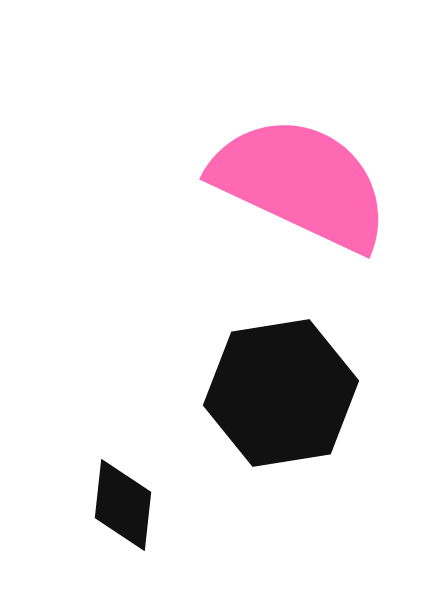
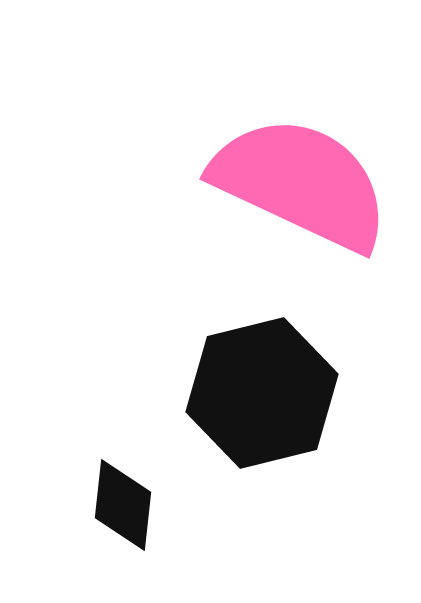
black hexagon: moved 19 px left; rotated 5 degrees counterclockwise
